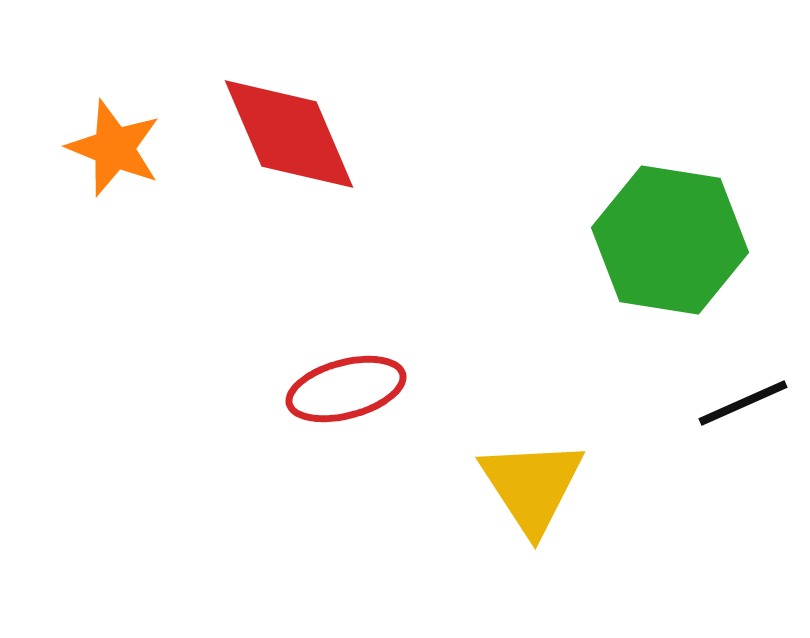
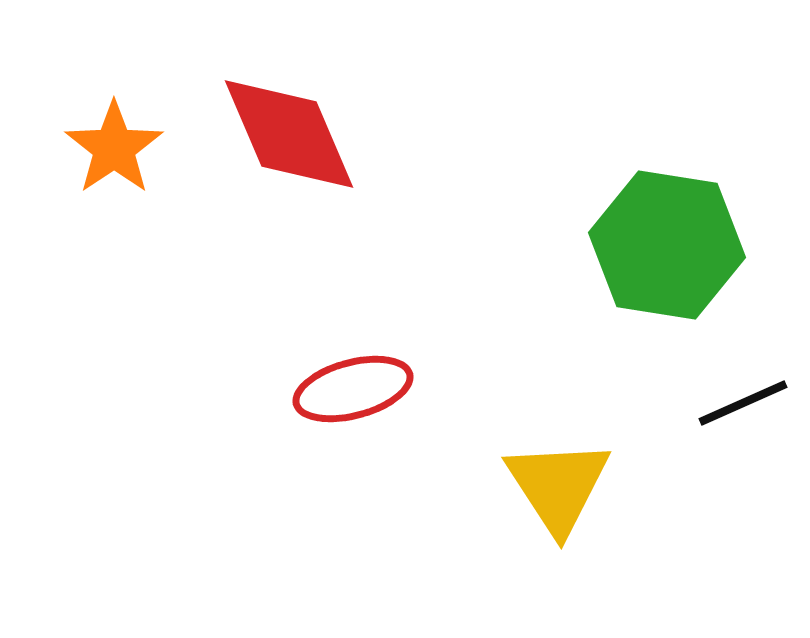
orange star: rotated 16 degrees clockwise
green hexagon: moved 3 px left, 5 px down
red ellipse: moved 7 px right
yellow triangle: moved 26 px right
